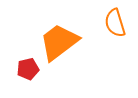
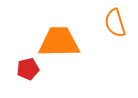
orange trapezoid: rotated 36 degrees clockwise
